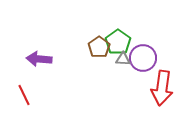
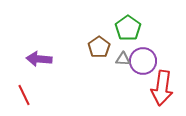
green pentagon: moved 10 px right, 14 px up
purple circle: moved 3 px down
